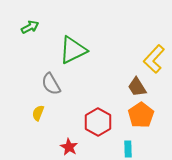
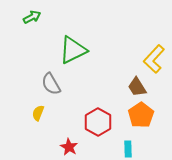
green arrow: moved 2 px right, 10 px up
